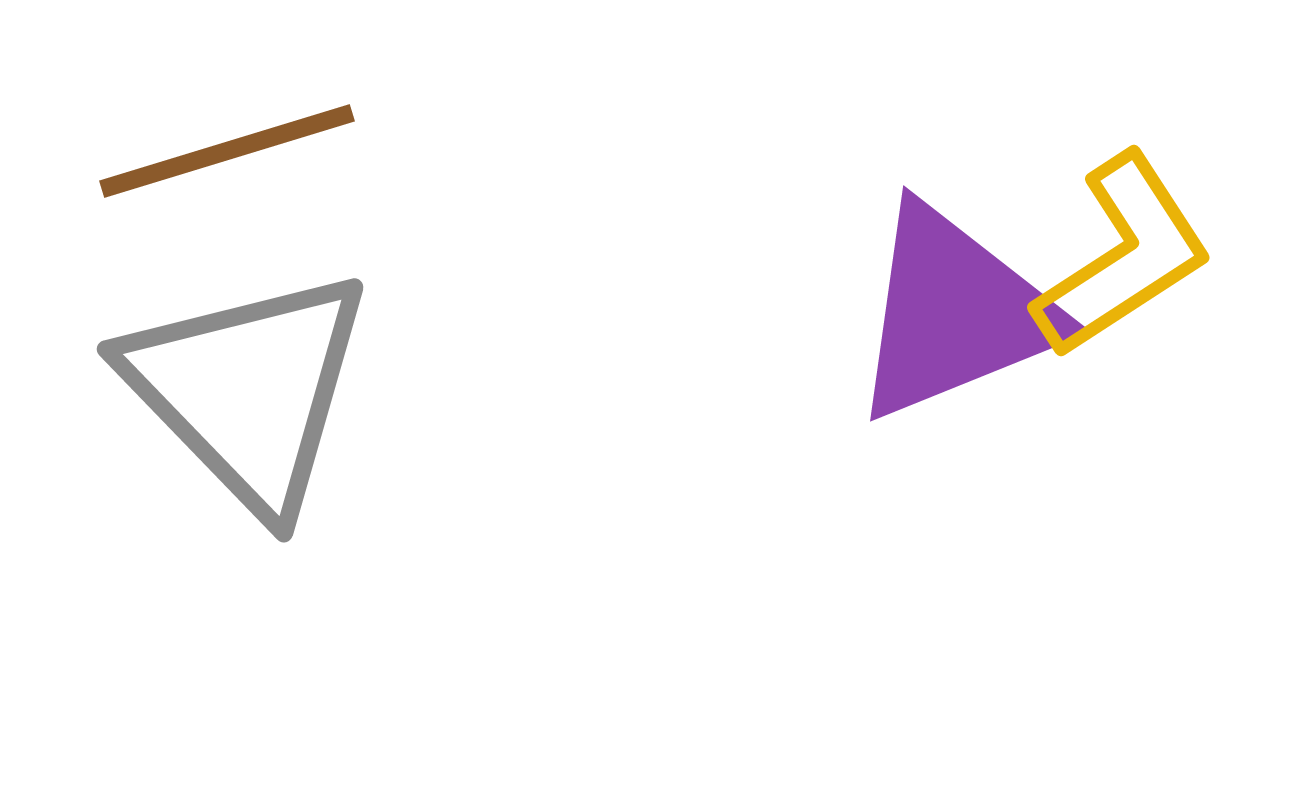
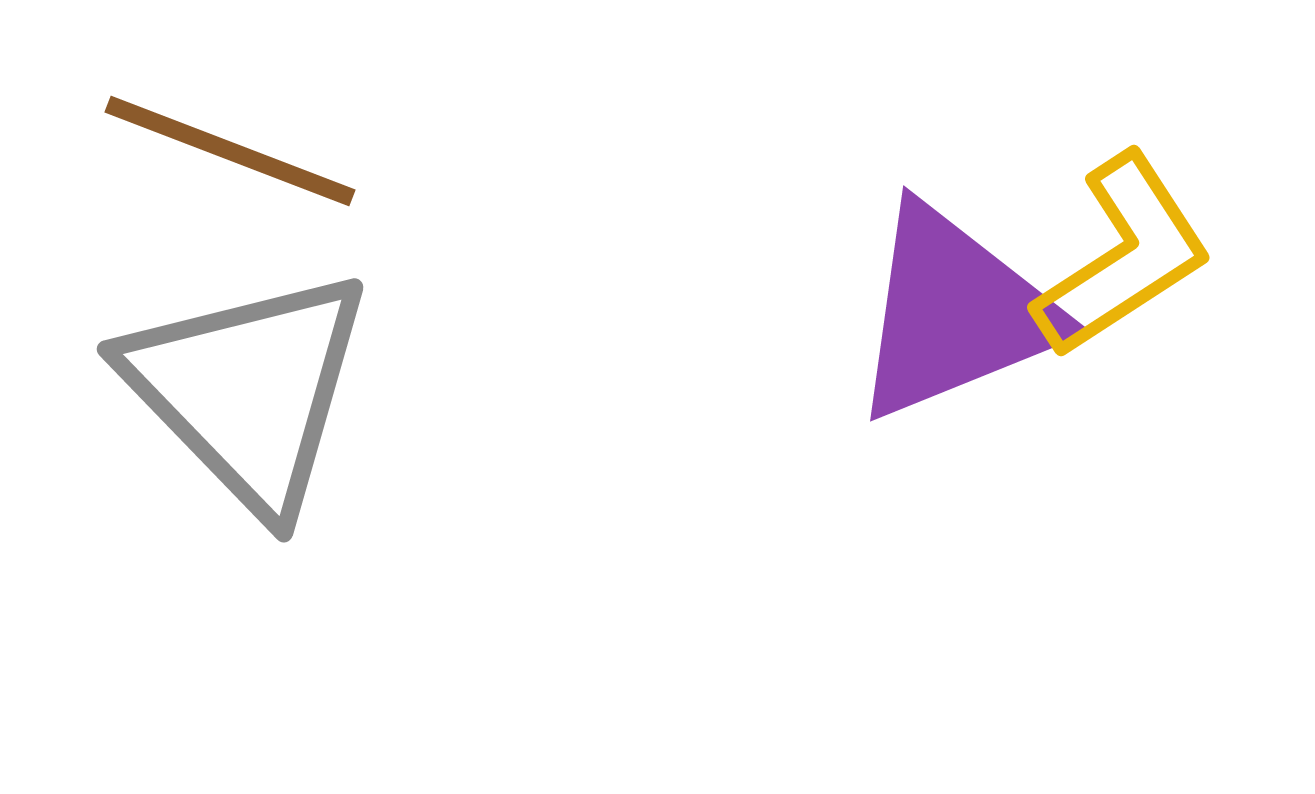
brown line: moved 3 px right; rotated 38 degrees clockwise
